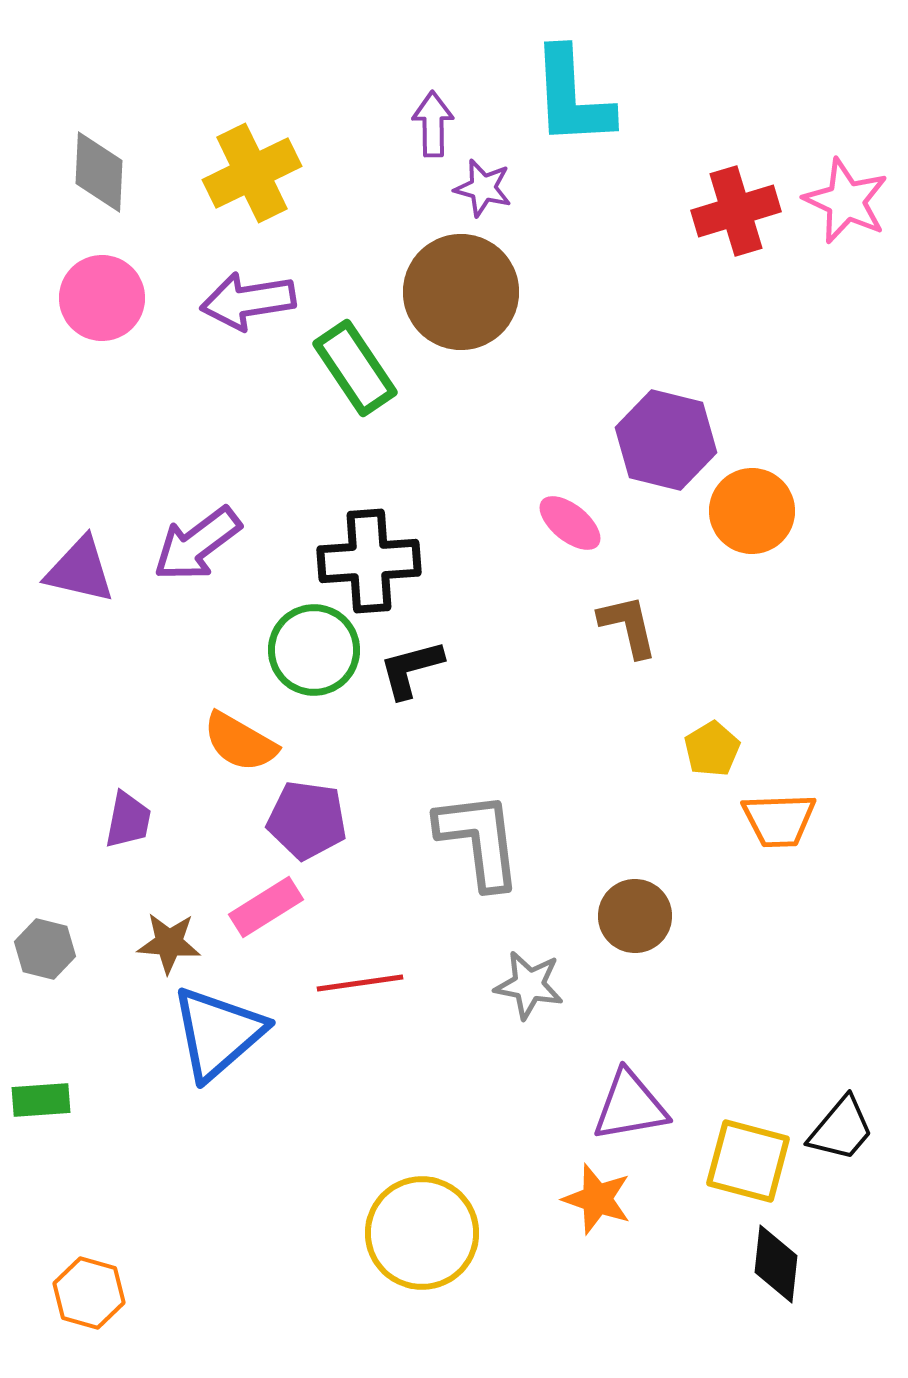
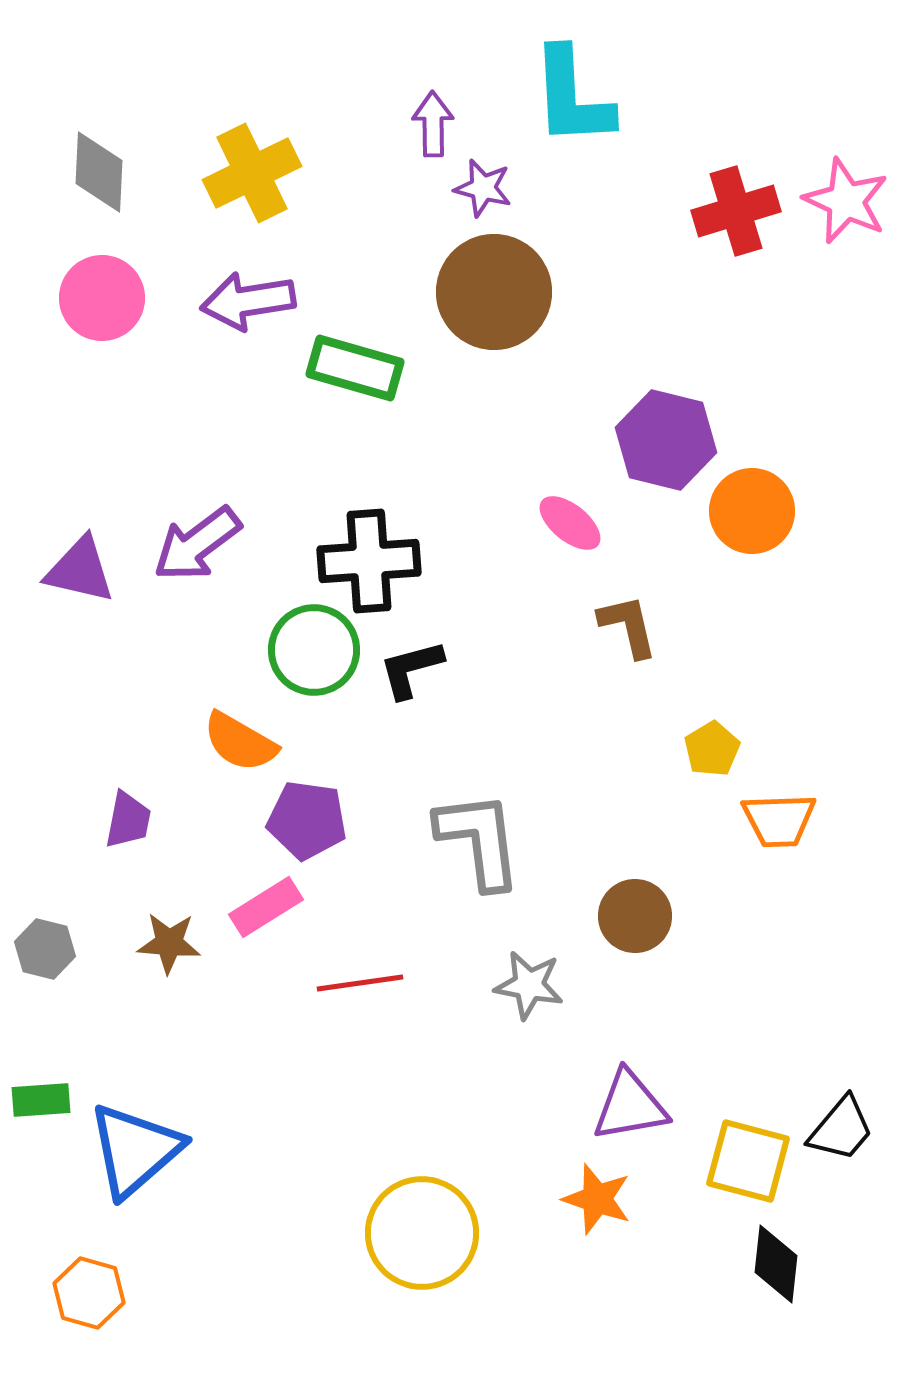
brown circle at (461, 292): moved 33 px right
green rectangle at (355, 368): rotated 40 degrees counterclockwise
blue triangle at (218, 1033): moved 83 px left, 117 px down
